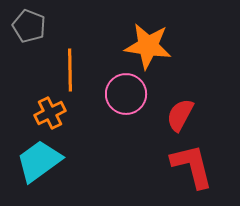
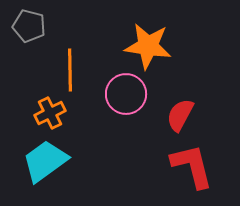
gray pentagon: rotated 8 degrees counterclockwise
cyan trapezoid: moved 6 px right
